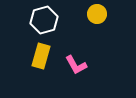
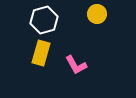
yellow rectangle: moved 3 px up
